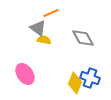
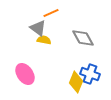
blue cross: moved 4 px up
yellow diamond: moved 1 px right, 1 px up
